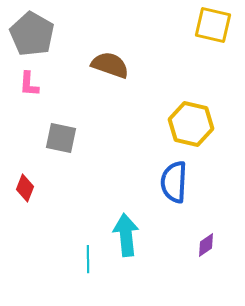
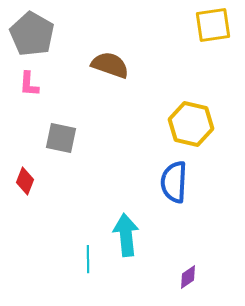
yellow square: rotated 21 degrees counterclockwise
red diamond: moved 7 px up
purple diamond: moved 18 px left, 32 px down
